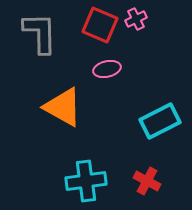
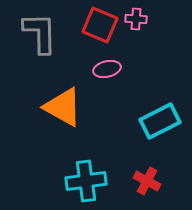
pink cross: rotated 30 degrees clockwise
